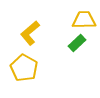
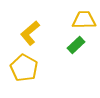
green rectangle: moved 1 px left, 2 px down
